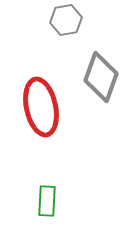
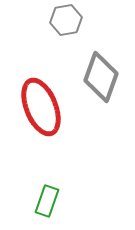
red ellipse: rotated 10 degrees counterclockwise
green rectangle: rotated 16 degrees clockwise
